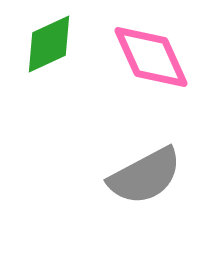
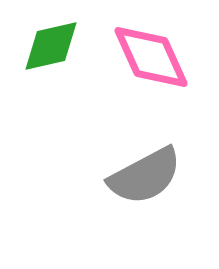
green diamond: moved 2 px right, 2 px down; rotated 12 degrees clockwise
